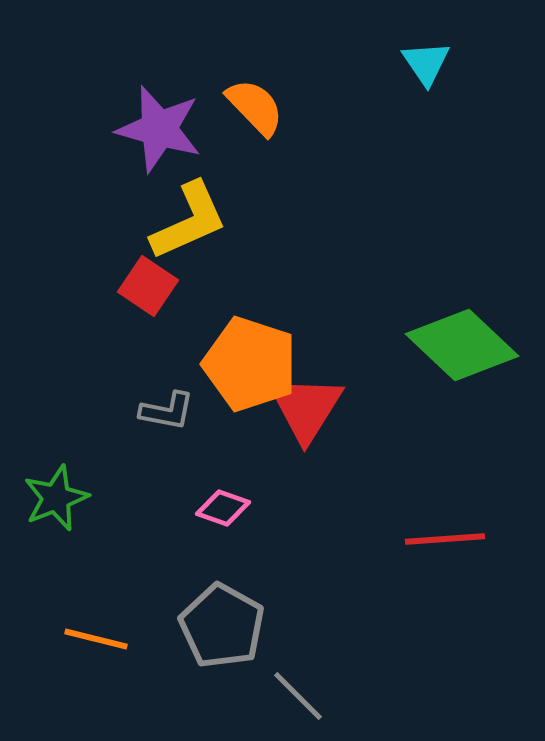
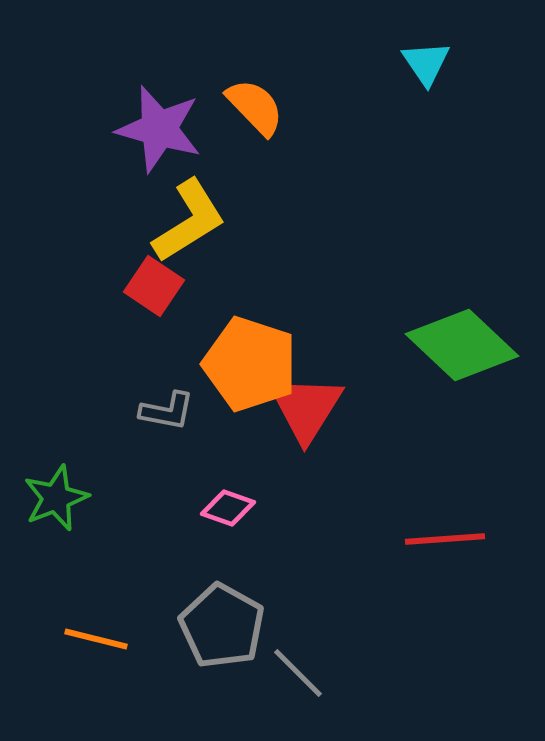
yellow L-shape: rotated 8 degrees counterclockwise
red square: moved 6 px right
pink diamond: moved 5 px right
gray line: moved 23 px up
